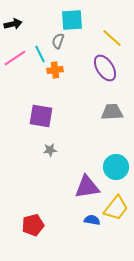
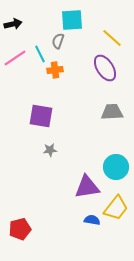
red pentagon: moved 13 px left, 4 px down
